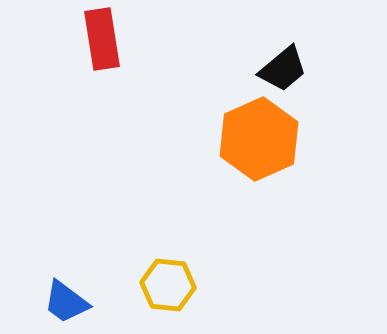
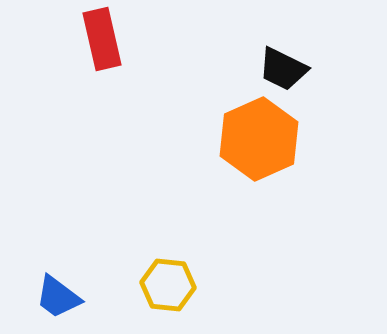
red rectangle: rotated 4 degrees counterclockwise
black trapezoid: rotated 66 degrees clockwise
blue trapezoid: moved 8 px left, 5 px up
